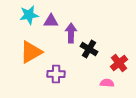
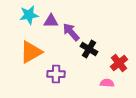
purple arrow: moved 1 px up; rotated 42 degrees counterclockwise
